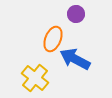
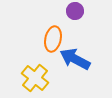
purple circle: moved 1 px left, 3 px up
orange ellipse: rotated 10 degrees counterclockwise
